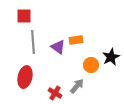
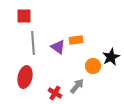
gray line: moved 1 px down
orange circle: moved 2 px right, 1 px down
